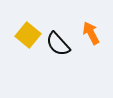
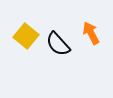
yellow square: moved 2 px left, 1 px down
